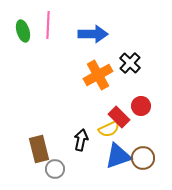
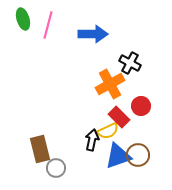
pink line: rotated 12 degrees clockwise
green ellipse: moved 12 px up
black cross: rotated 15 degrees counterclockwise
orange cross: moved 12 px right, 9 px down
yellow semicircle: moved 1 px left, 2 px down
black arrow: moved 11 px right
brown rectangle: moved 1 px right
brown circle: moved 5 px left, 3 px up
gray circle: moved 1 px right, 1 px up
